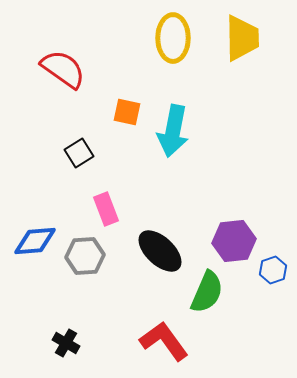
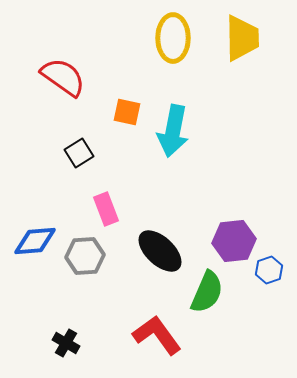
red semicircle: moved 8 px down
blue hexagon: moved 4 px left
red L-shape: moved 7 px left, 6 px up
